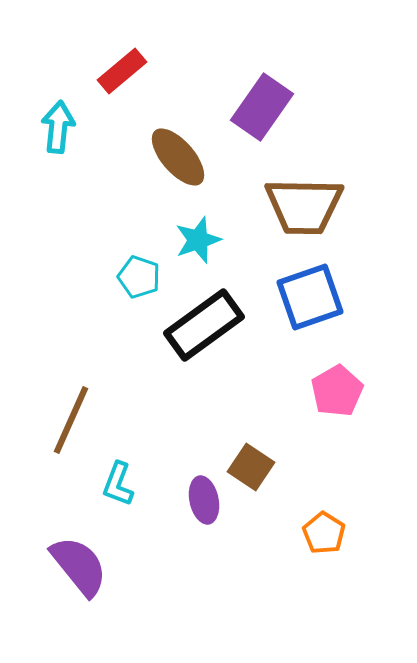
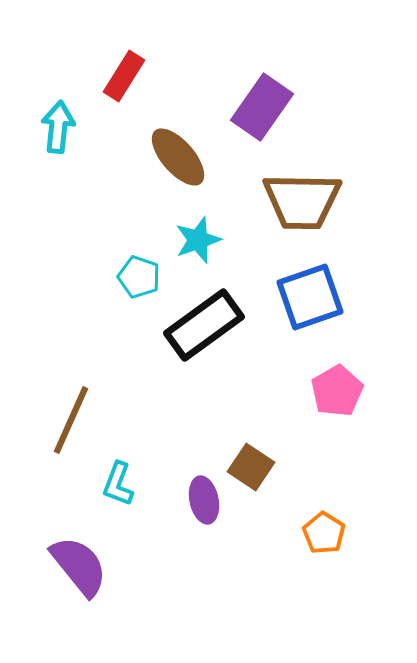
red rectangle: moved 2 px right, 5 px down; rotated 18 degrees counterclockwise
brown trapezoid: moved 2 px left, 5 px up
